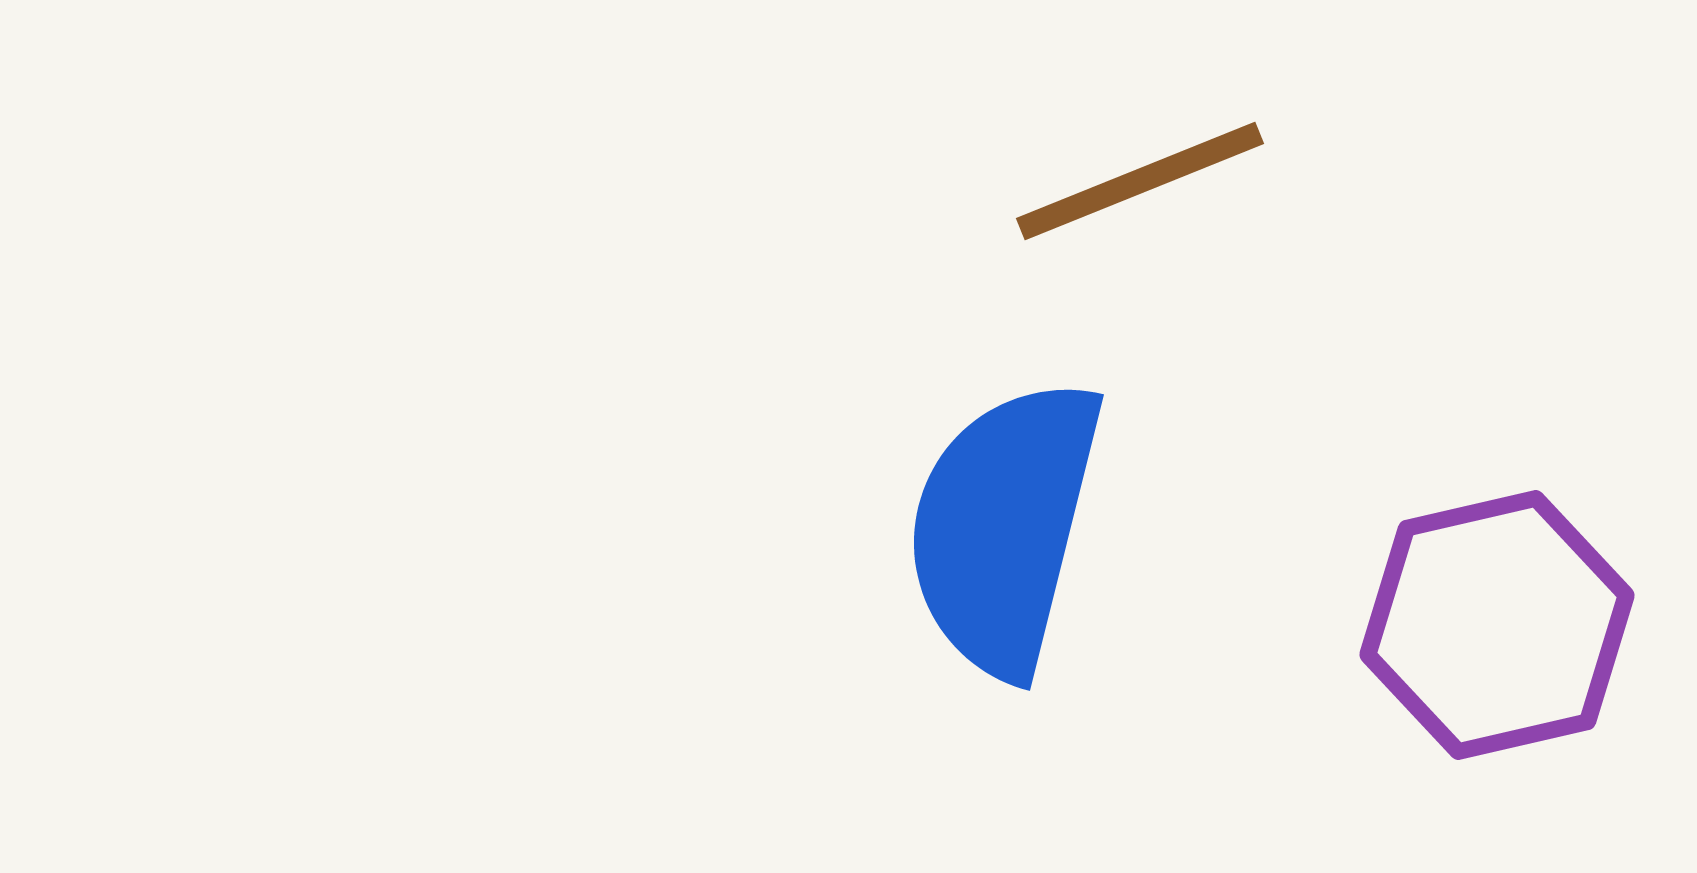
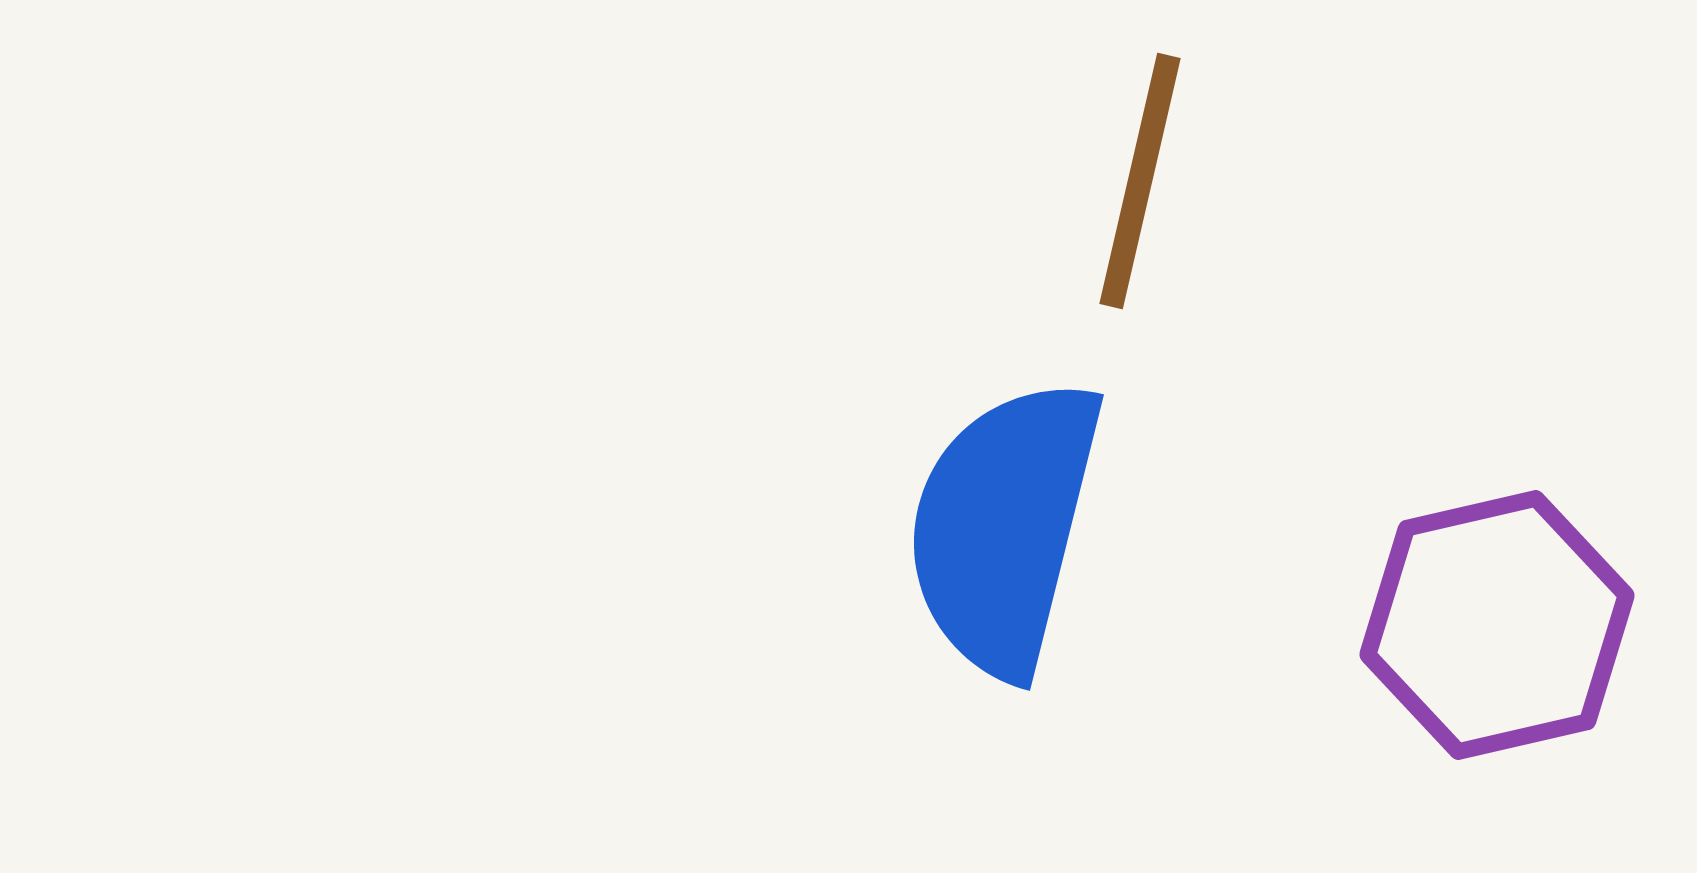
brown line: rotated 55 degrees counterclockwise
